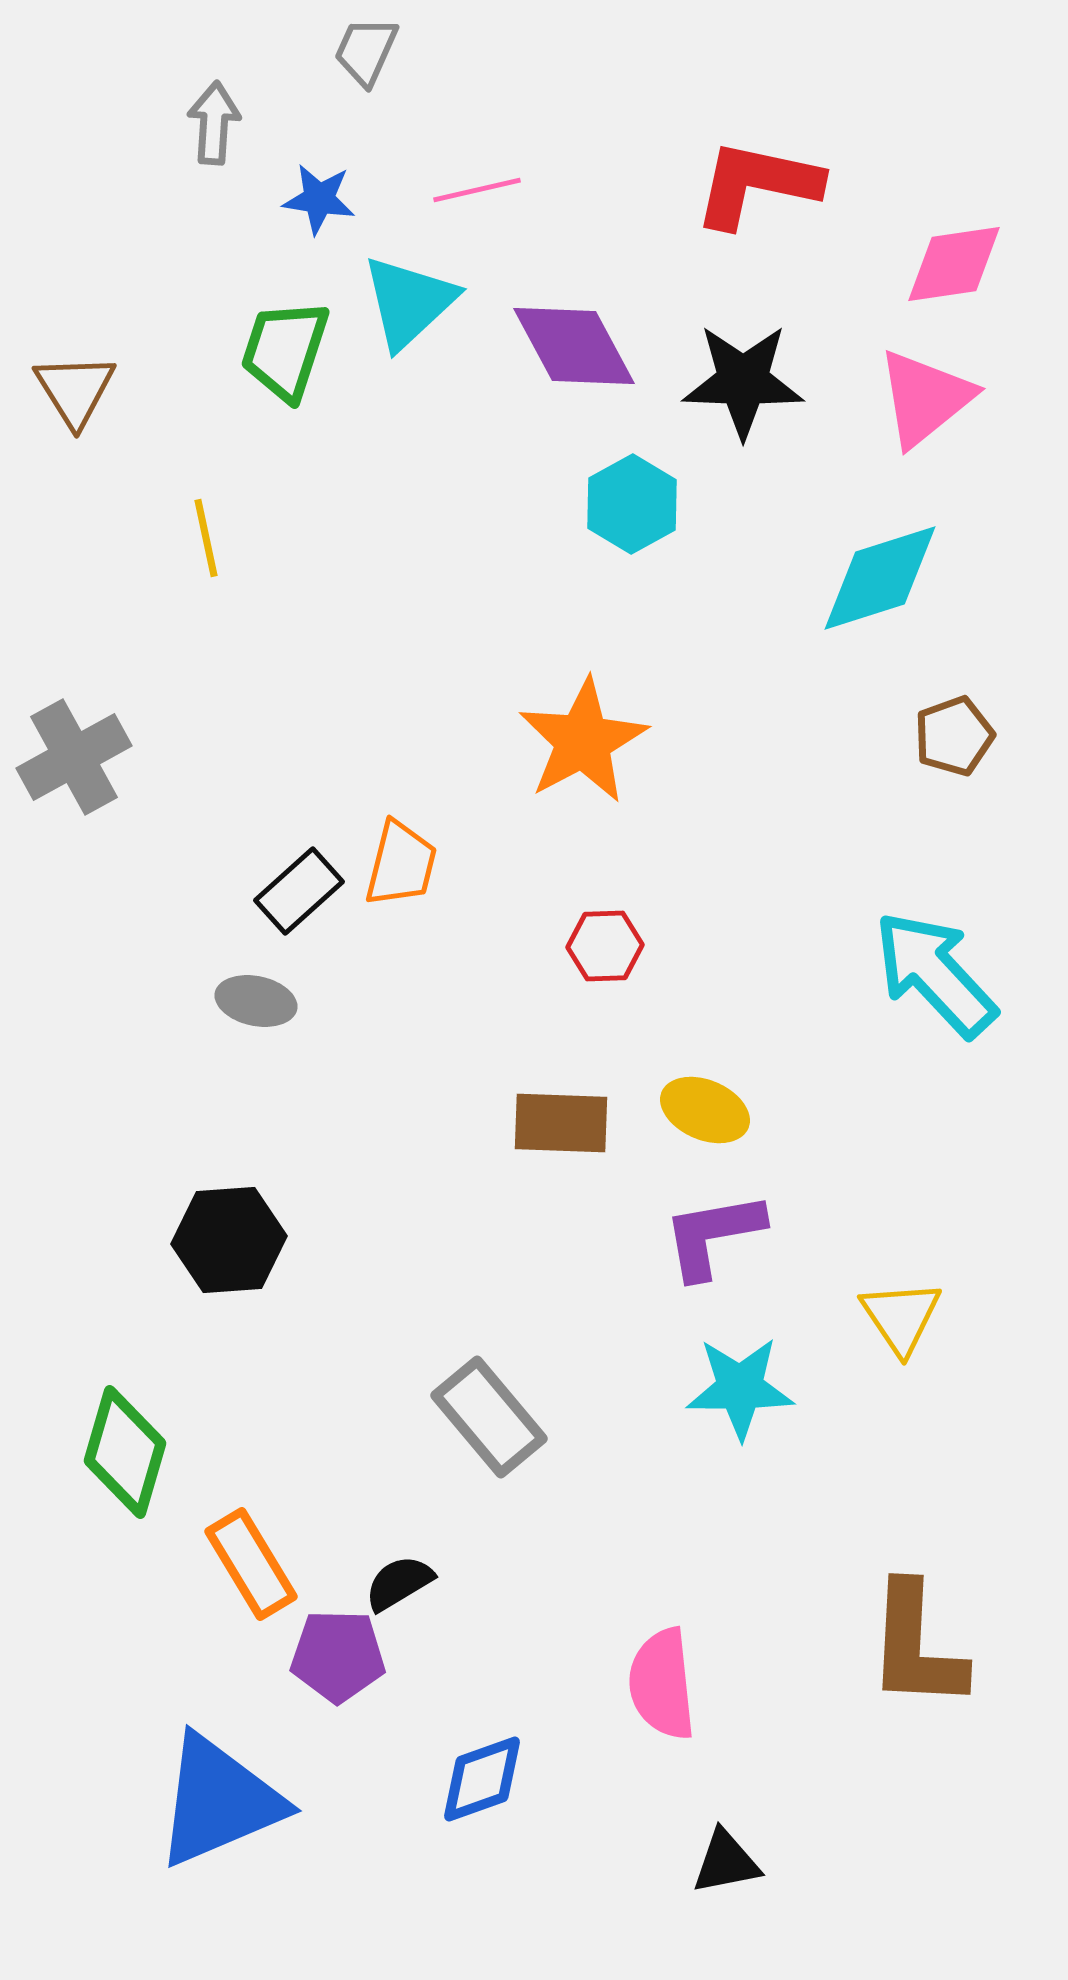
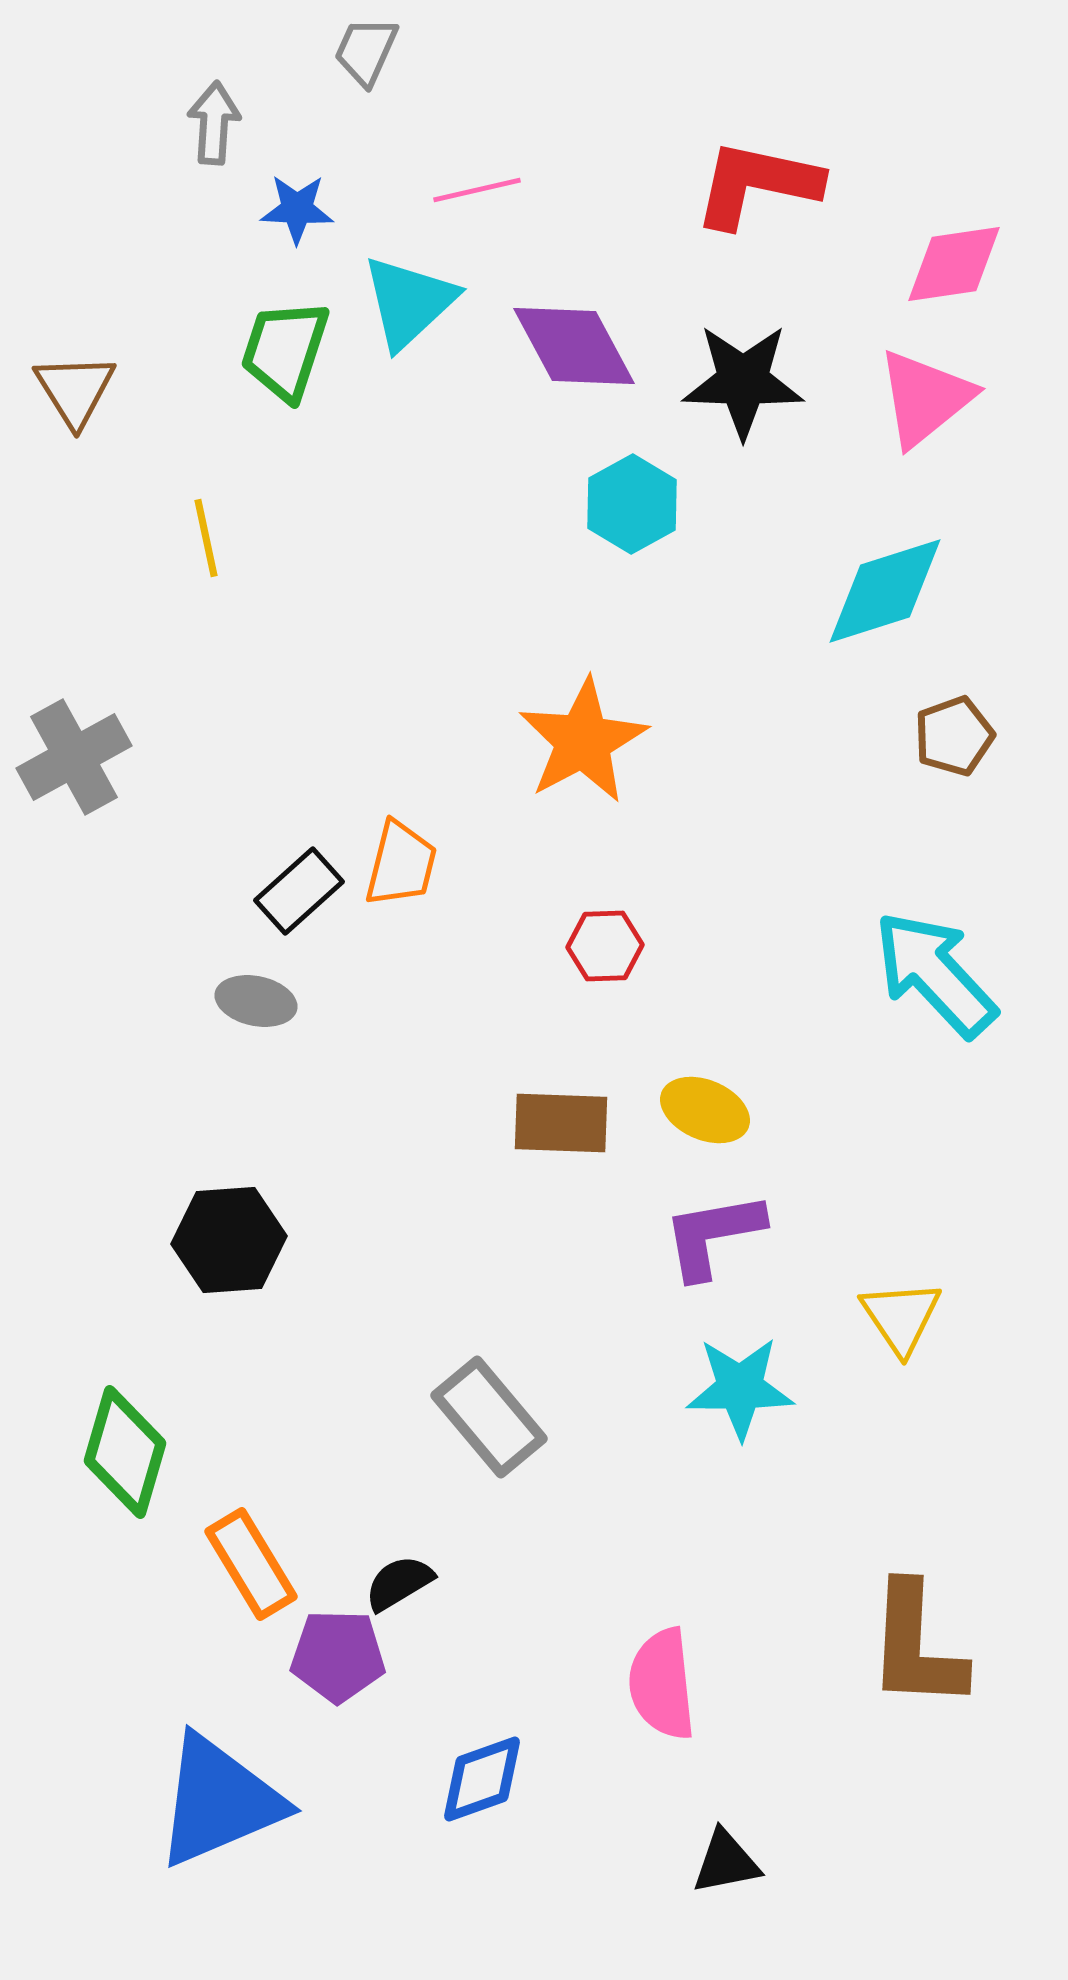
blue star: moved 22 px left, 10 px down; rotated 6 degrees counterclockwise
cyan diamond: moved 5 px right, 13 px down
